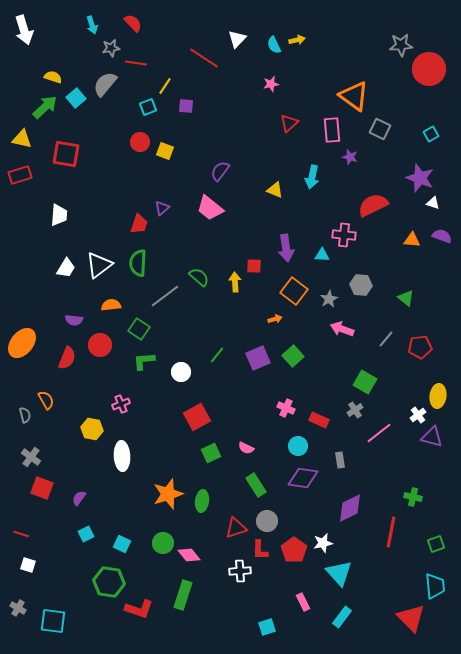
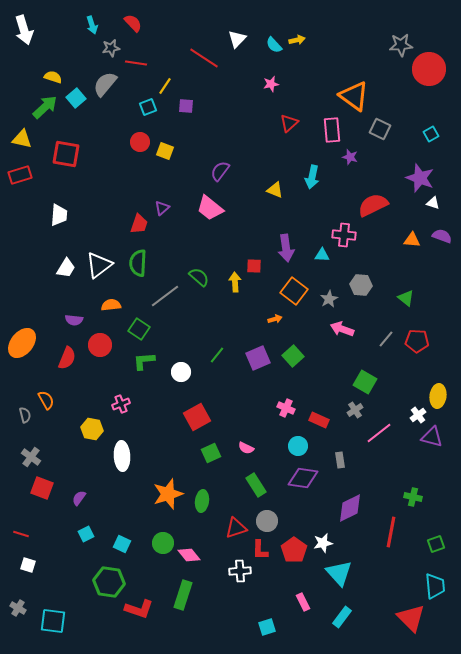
cyan semicircle at (274, 45): rotated 18 degrees counterclockwise
red pentagon at (420, 347): moved 3 px left, 6 px up; rotated 10 degrees clockwise
